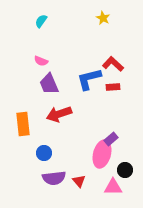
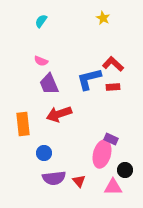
purple rectangle: rotated 64 degrees clockwise
